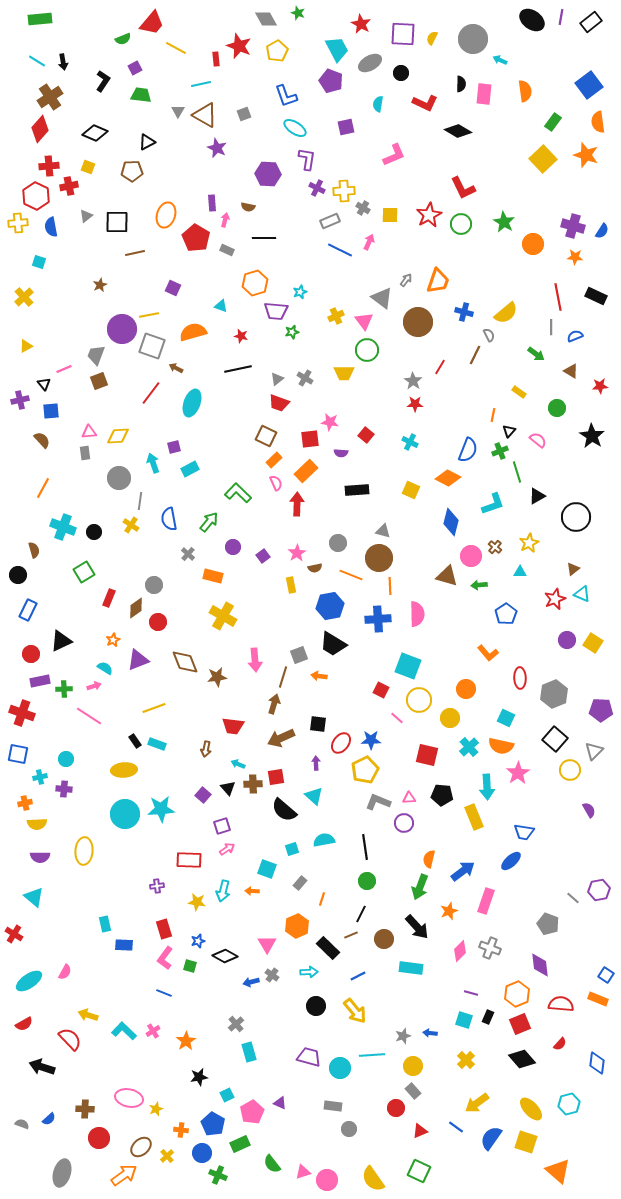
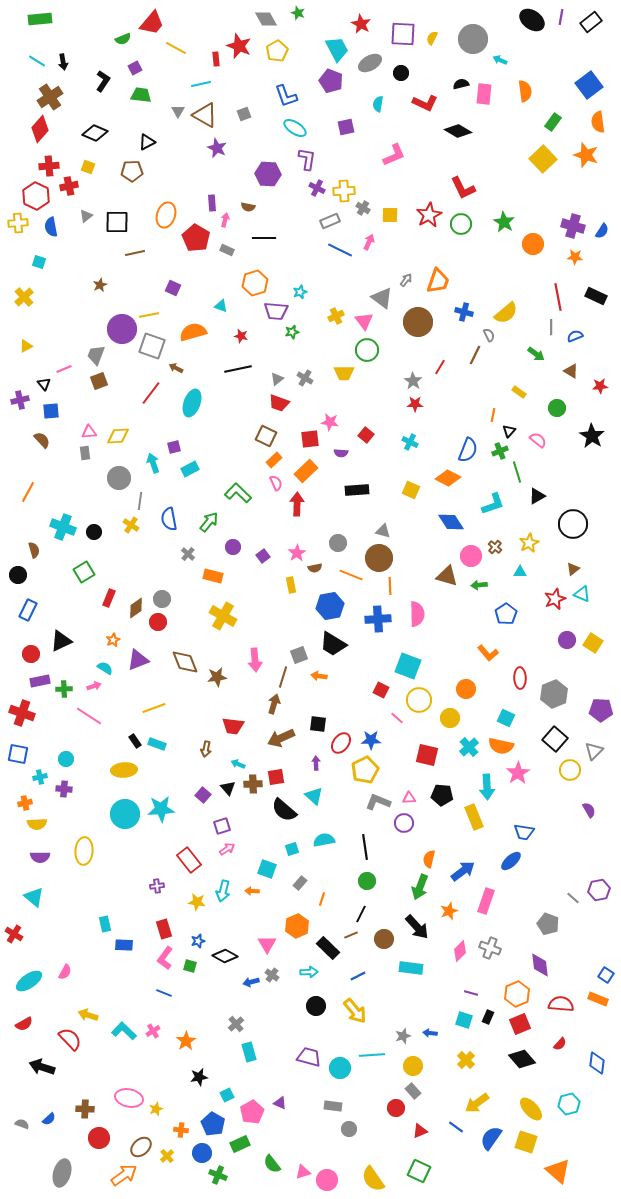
black semicircle at (461, 84): rotated 105 degrees counterclockwise
orange line at (43, 488): moved 15 px left, 4 px down
black circle at (576, 517): moved 3 px left, 7 px down
blue diamond at (451, 522): rotated 48 degrees counterclockwise
gray circle at (154, 585): moved 8 px right, 14 px down
red rectangle at (189, 860): rotated 50 degrees clockwise
